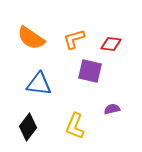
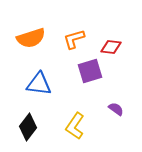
orange semicircle: rotated 52 degrees counterclockwise
red diamond: moved 3 px down
purple square: rotated 30 degrees counterclockwise
purple semicircle: moved 4 px right; rotated 49 degrees clockwise
yellow L-shape: rotated 12 degrees clockwise
